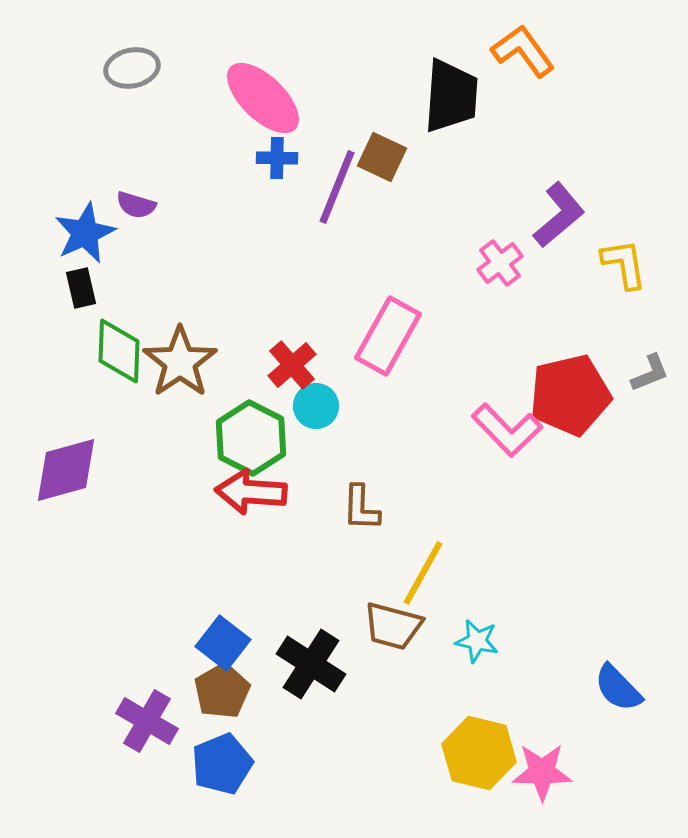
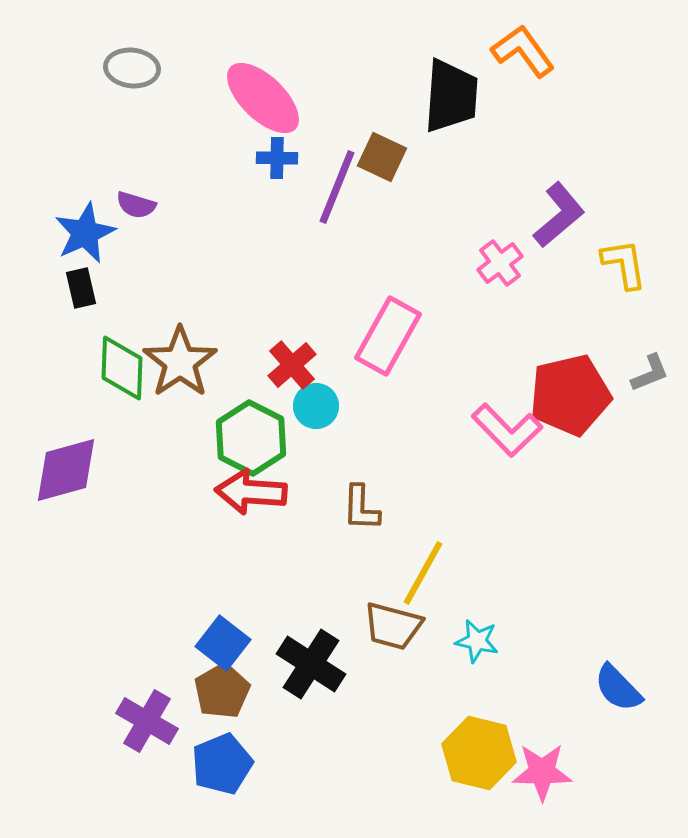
gray ellipse: rotated 18 degrees clockwise
green diamond: moved 3 px right, 17 px down
